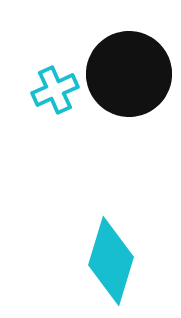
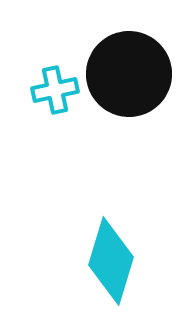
cyan cross: rotated 12 degrees clockwise
